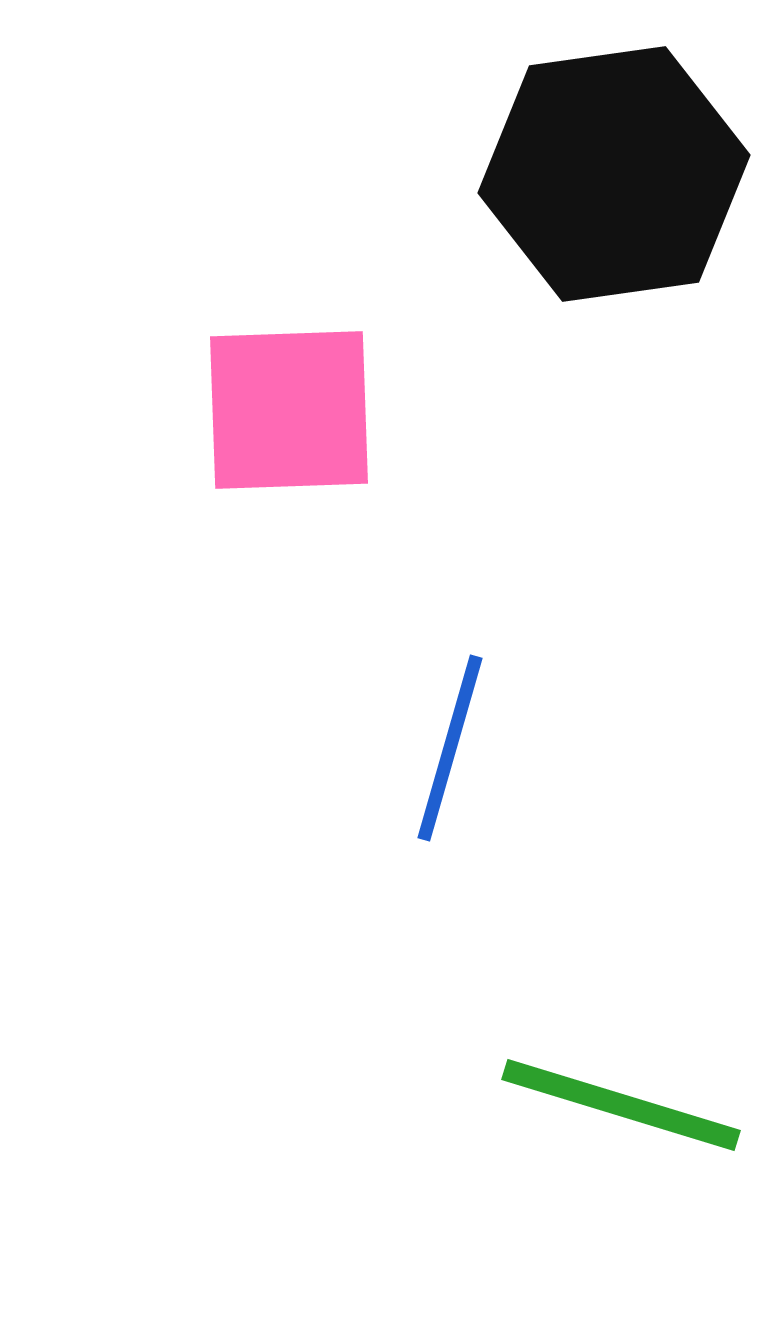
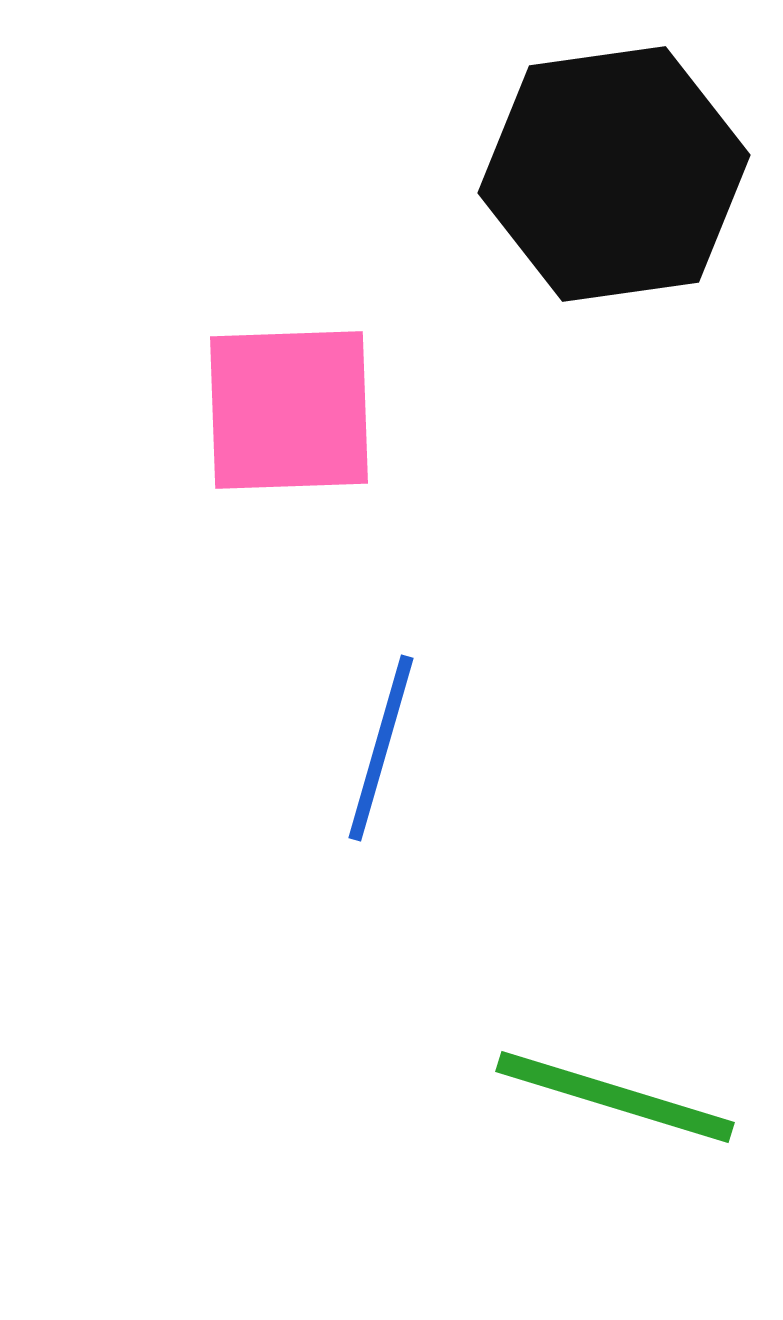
blue line: moved 69 px left
green line: moved 6 px left, 8 px up
